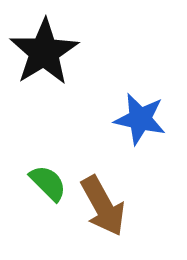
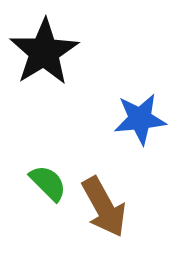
blue star: rotated 18 degrees counterclockwise
brown arrow: moved 1 px right, 1 px down
